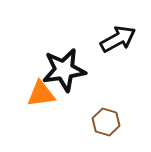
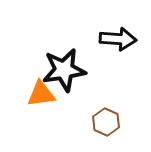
black arrow: rotated 33 degrees clockwise
brown hexagon: rotated 8 degrees clockwise
